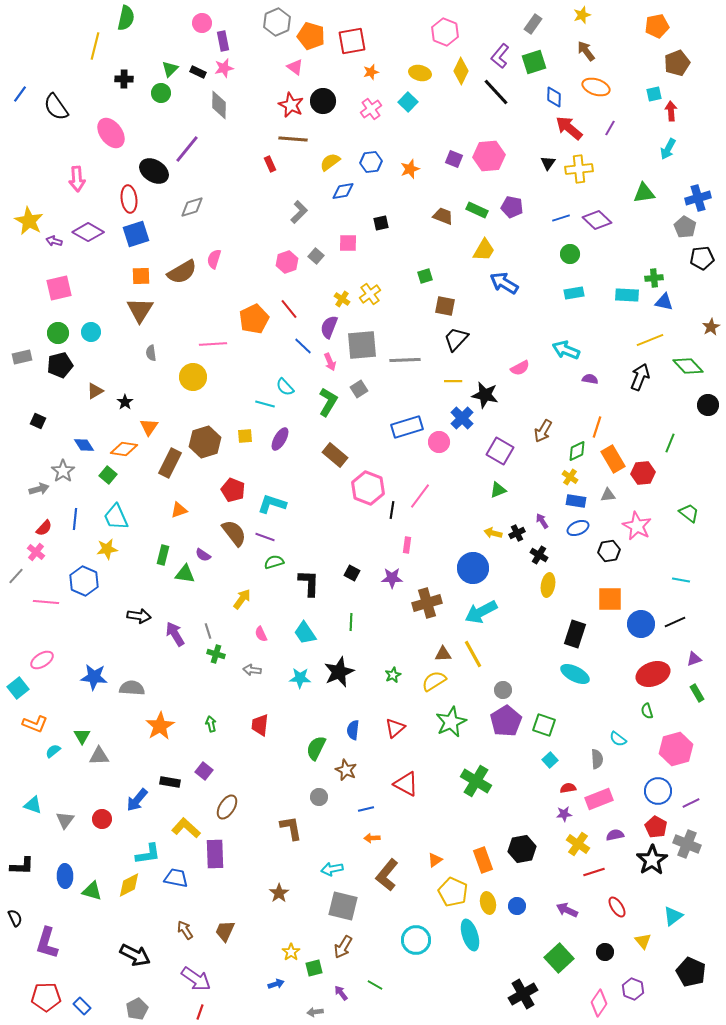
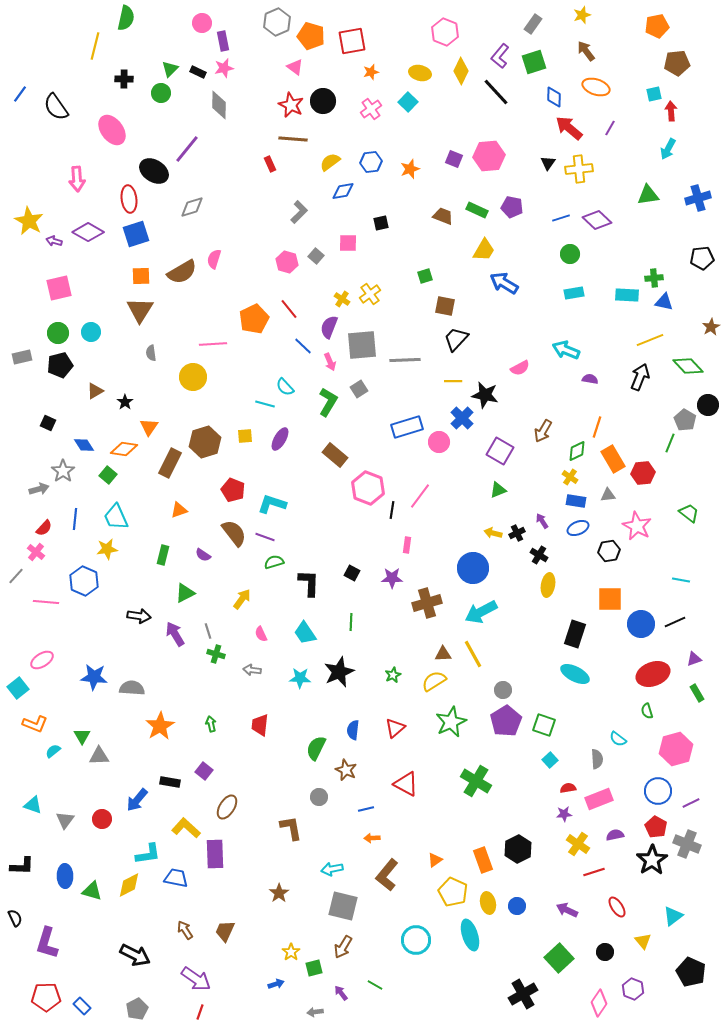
brown pentagon at (677, 63): rotated 15 degrees clockwise
pink ellipse at (111, 133): moved 1 px right, 3 px up
green triangle at (644, 193): moved 4 px right, 2 px down
gray pentagon at (685, 227): moved 193 px down
pink hexagon at (287, 262): rotated 25 degrees counterclockwise
black square at (38, 421): moved 10 px right, 2 px down
green triangle at (185, 574): moved 19 px down; rotated 35 degrees counterclockwise
black hexagon at (522, 849): moved 4 px left; rotated 16 degrees counterclockwise
